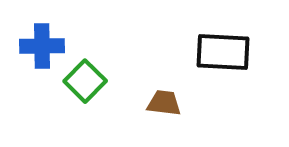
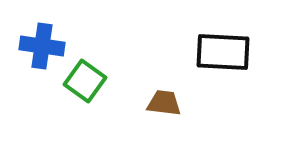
blue cross: rotated 9 degrees clockwise
green square: rotated 9 degrees counterclockwise
